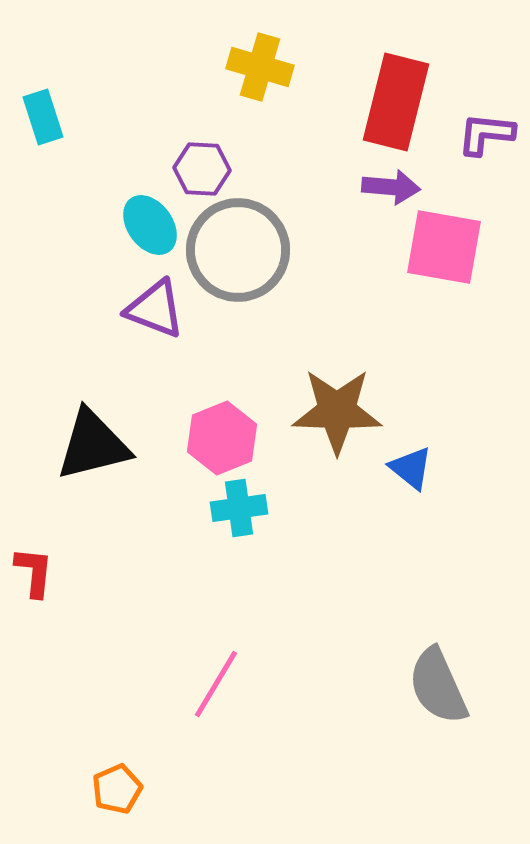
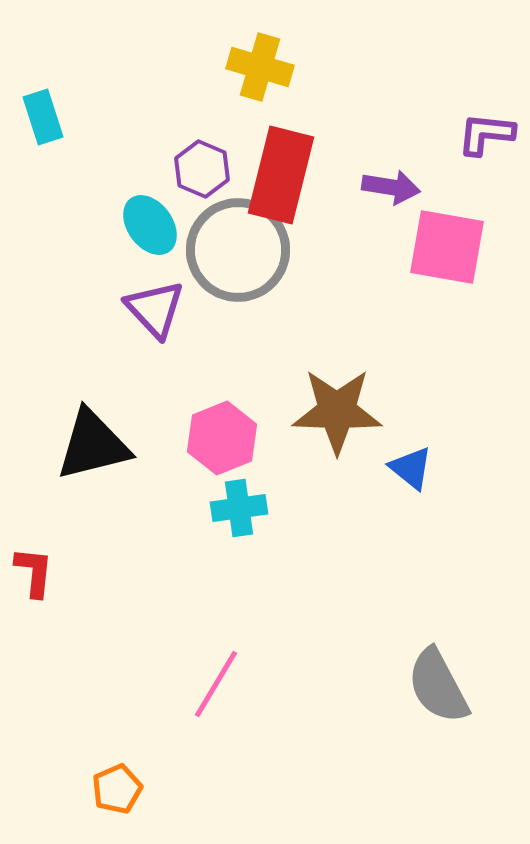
red rectangle: moved 115 px left, 73 px down
purple hexagon: rotated 20 degrees clockwise
purple arrow: rotated 4 degrees clockwise
pink square: moved 3 px right
purple triangle: rotated 26 degrees clockwise
gray semicircle: rotated 4 degrees counterclockwise
